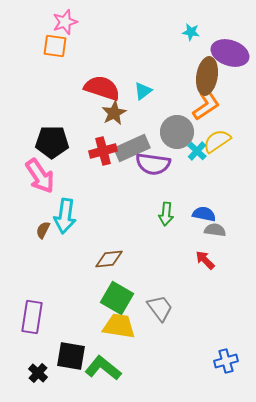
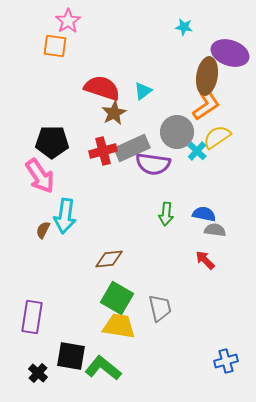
pink star: moved 3 px right, 1 px up; rotated 15 degrees counterclockwise
cyan star: moved 7 px left, 5 px up
yellow semicircle: moved 4 px up
gray trapezoid: rotated 24 degrees clockwise
